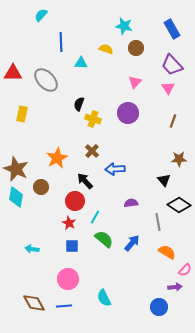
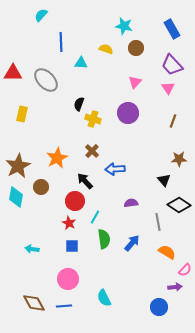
brown star at (16, 169): moved 2 px right, 3 px up; rotated 20 degrees clockwise
green semicircle at (104, 239): rotated 42 degrees clockwise
